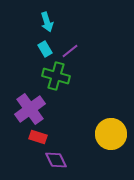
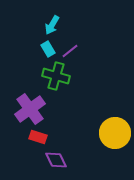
cyan arrow: moved 5 px right, 3 px down; rotated 48 degrees clockwise
cyan rectangle: moved 3 px right
yellow circle: moved 4 px right, 1 px up
